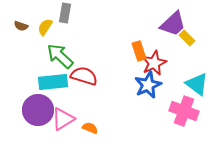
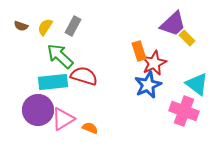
gray rectangle: moved 8 px right, 13 px down; rotated 18 degrees clockwise
